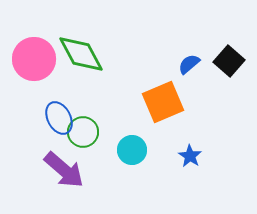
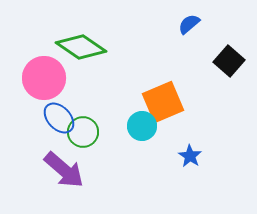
green diamond: moved 7 px up; rotated 27 degrees counterclockwise
pink circle: moved 10 px right, 19 px down
blue semicircle: moved 40 px up
blue ellipse: rotated 16 degrees counterclockwise
cyan circle: moved 10 px right, 24 px up
